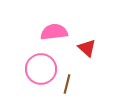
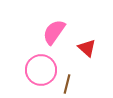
pink semicircle: rotated 48 degrees counterclockwise
pink circle: moved 1 px down
